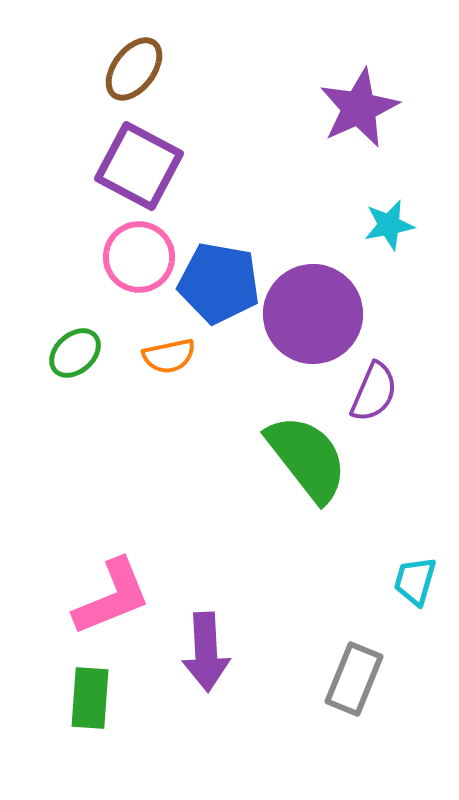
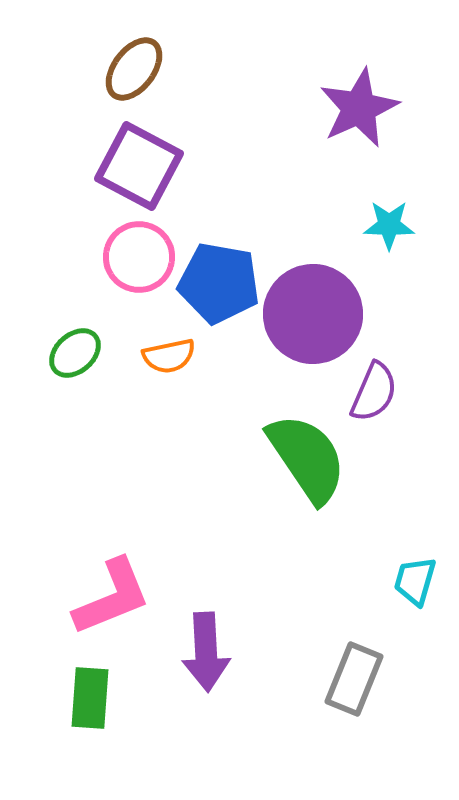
cyan star: rotated 12 degrees clockwise
green semicircle: rotated 4 degrees clockwise
